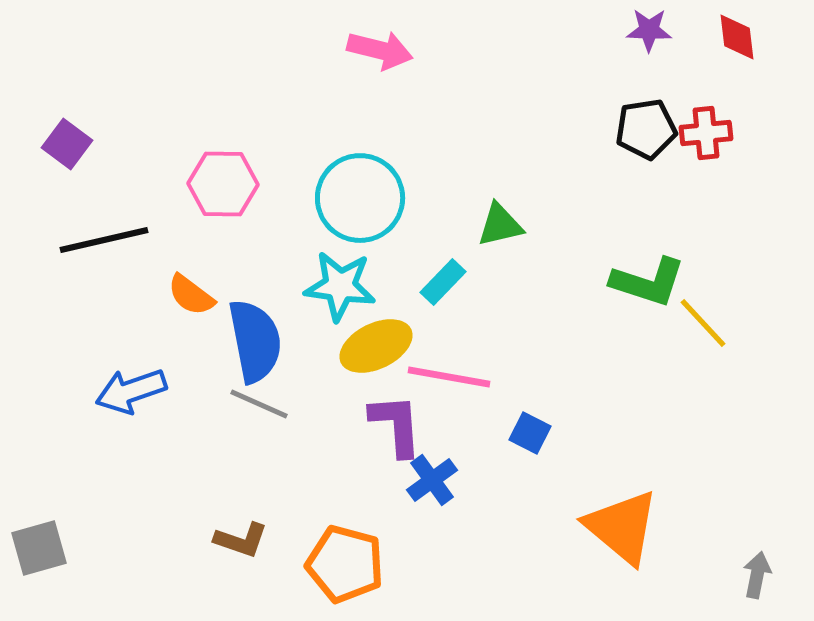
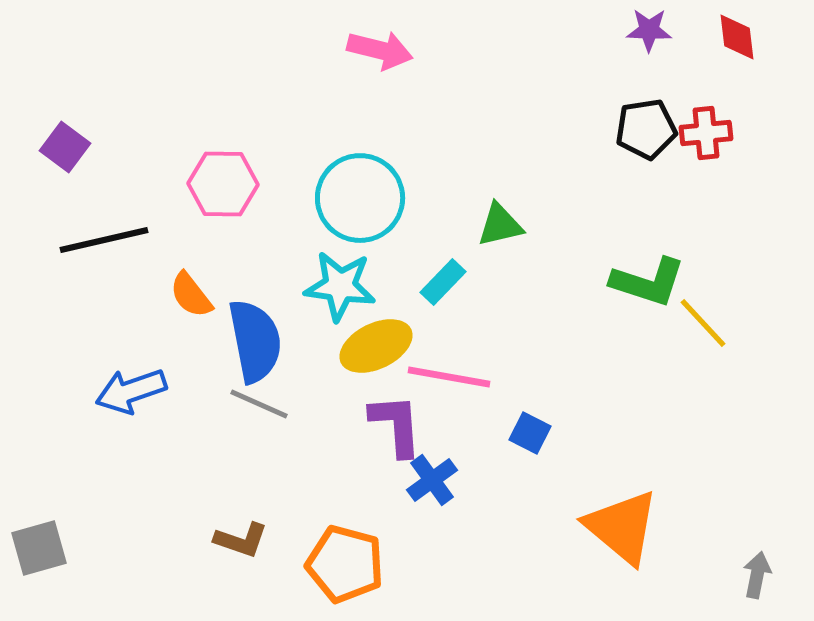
purple square: moved 2 px left, 3 px down
orange semicircle: rotated 15 degrees clockwise
